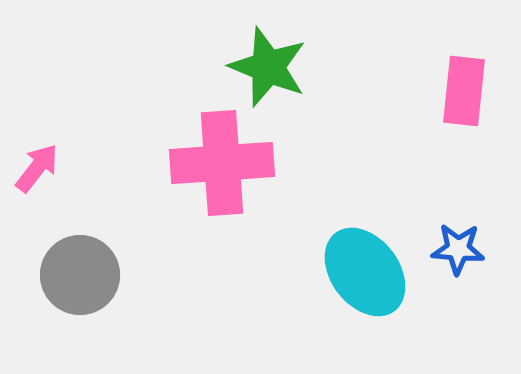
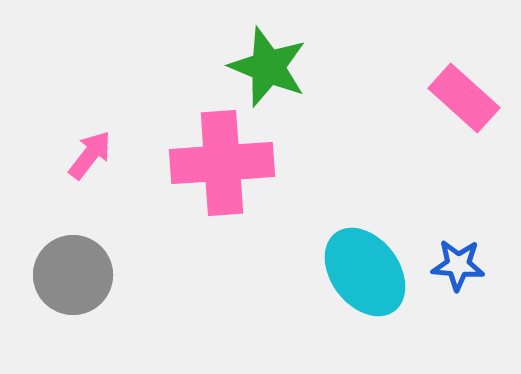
pink rectangle: moved 7 px down; rotated 54 degrees counterclockwise
pink arrow: moved 53 px right, 13 px up
blue star: moved 16 px down
gray circle: moved 7 px left
